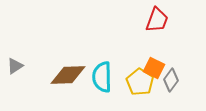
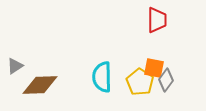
red trapezoid: rotated 20 degrees counterclockwise
orange square: rotated 15 degrees counterclockwise
brown diamond: moved 28 px left, 10 px down
gray diamond: moved 5 px left
